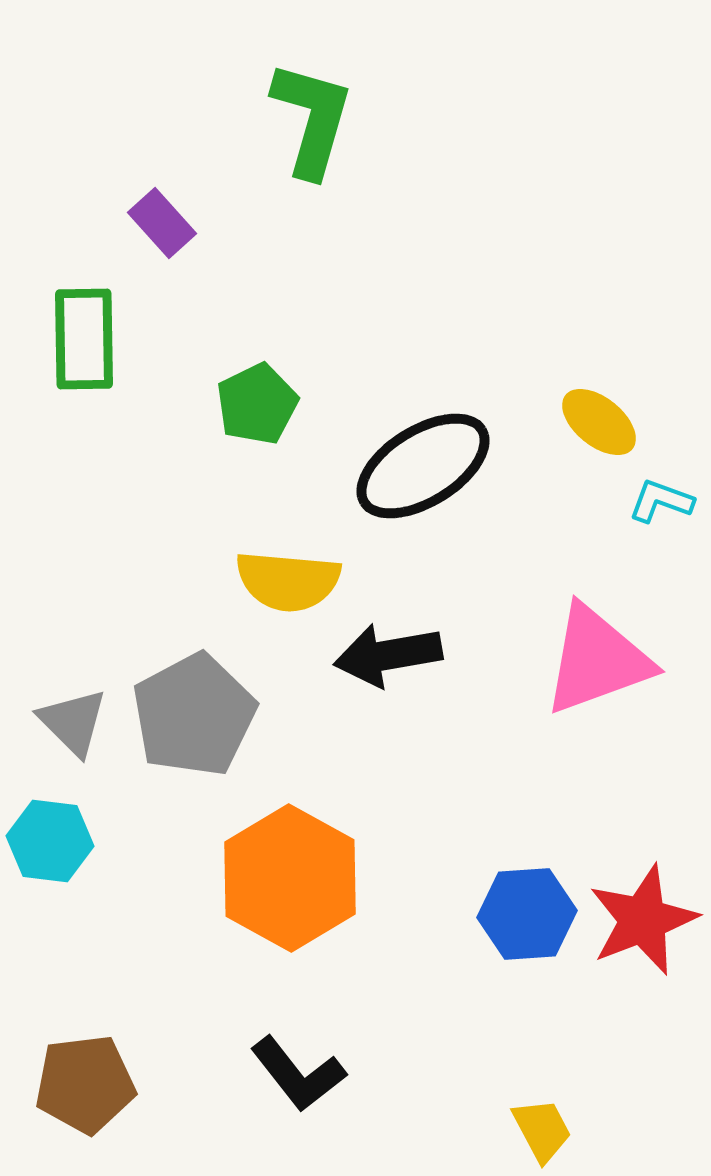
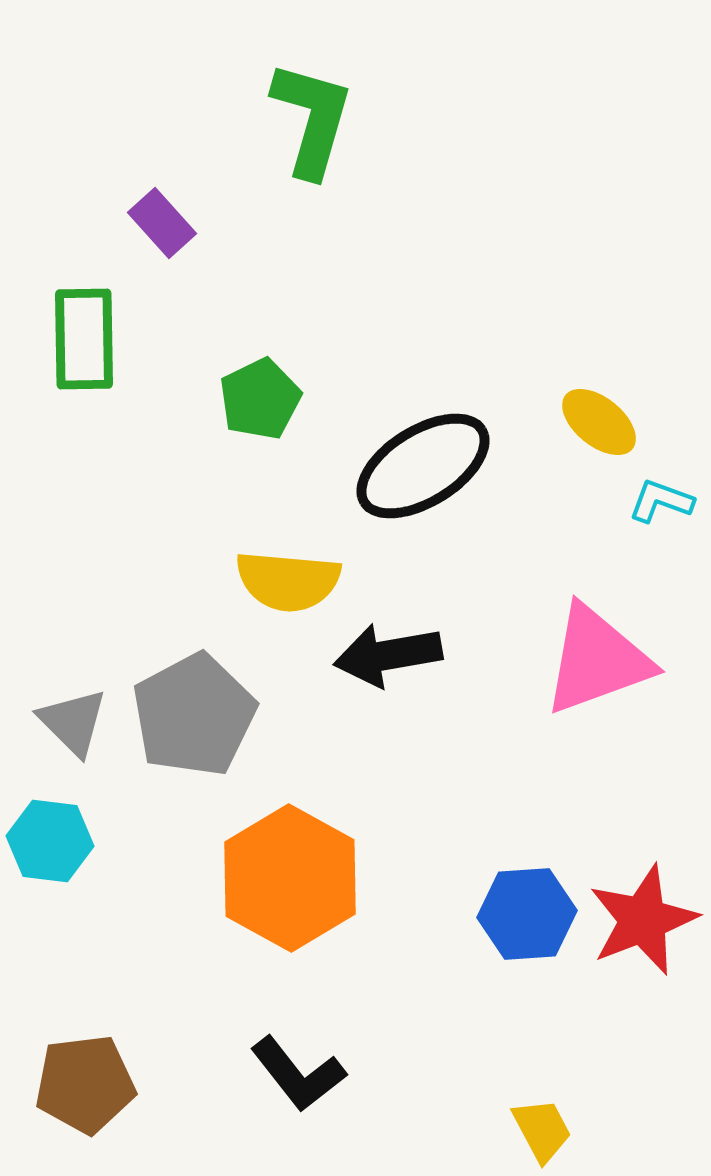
green pentagon: moved 3 px right, 5 px up
